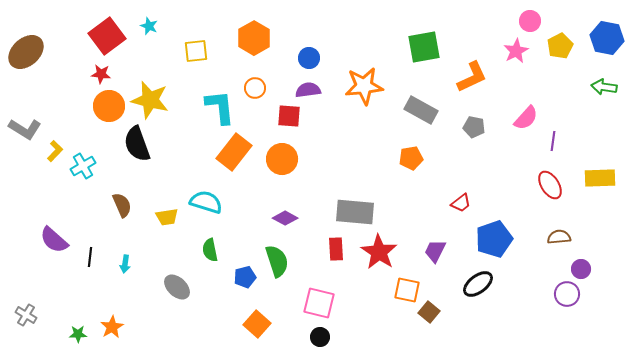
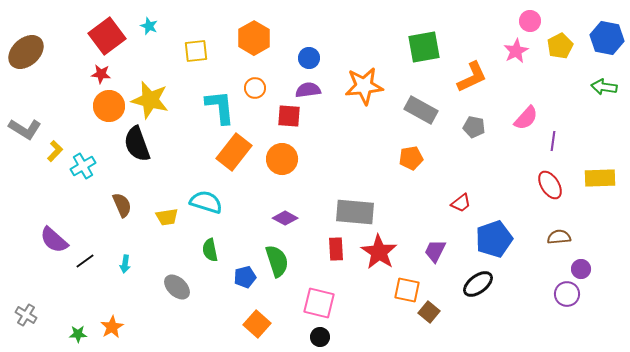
black line at (90, 257): moved 5 px left, 4 px down; rotated 48 degrees clockwise
